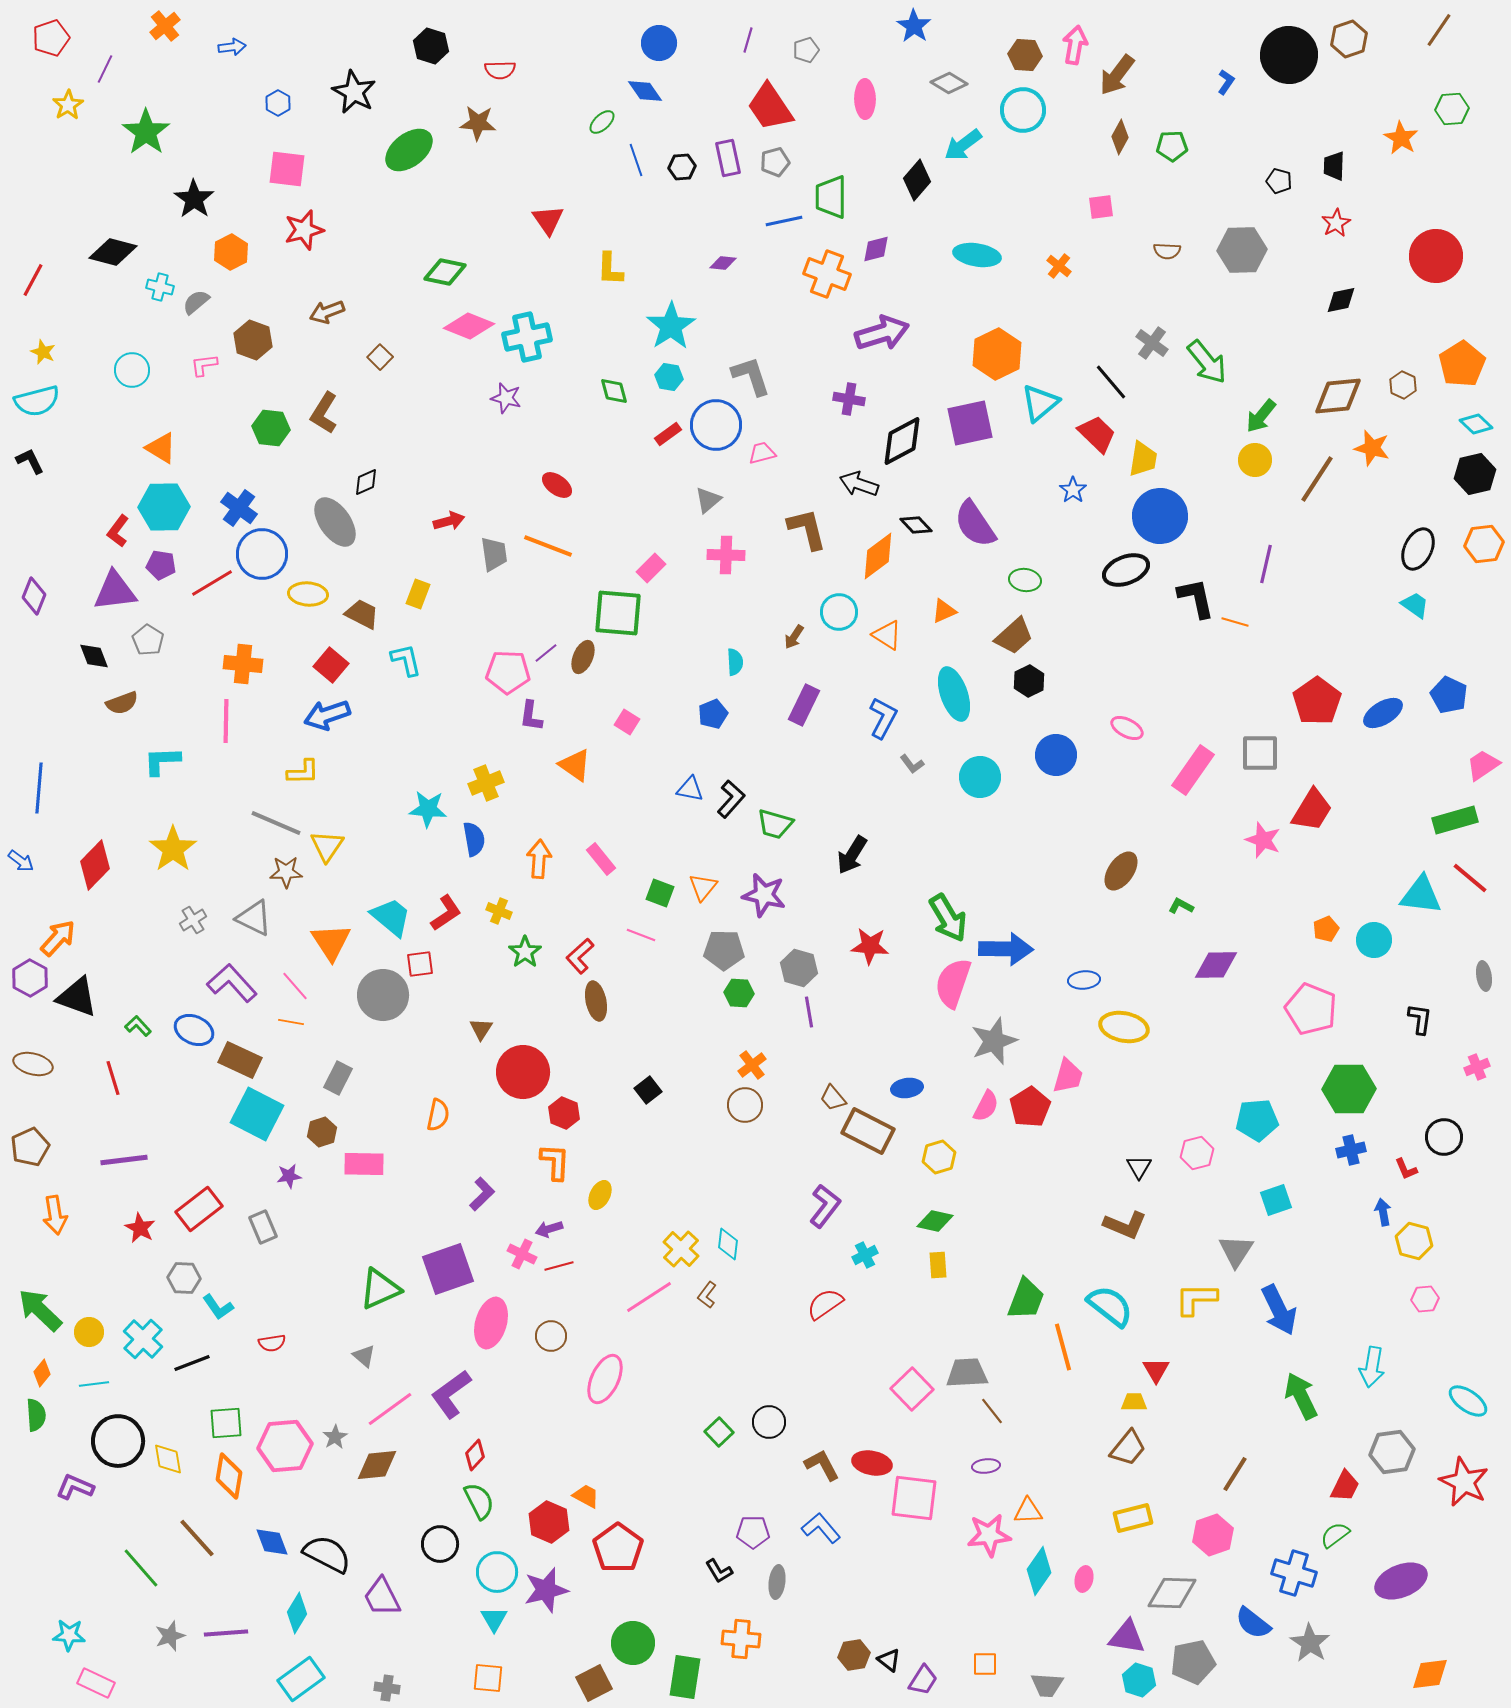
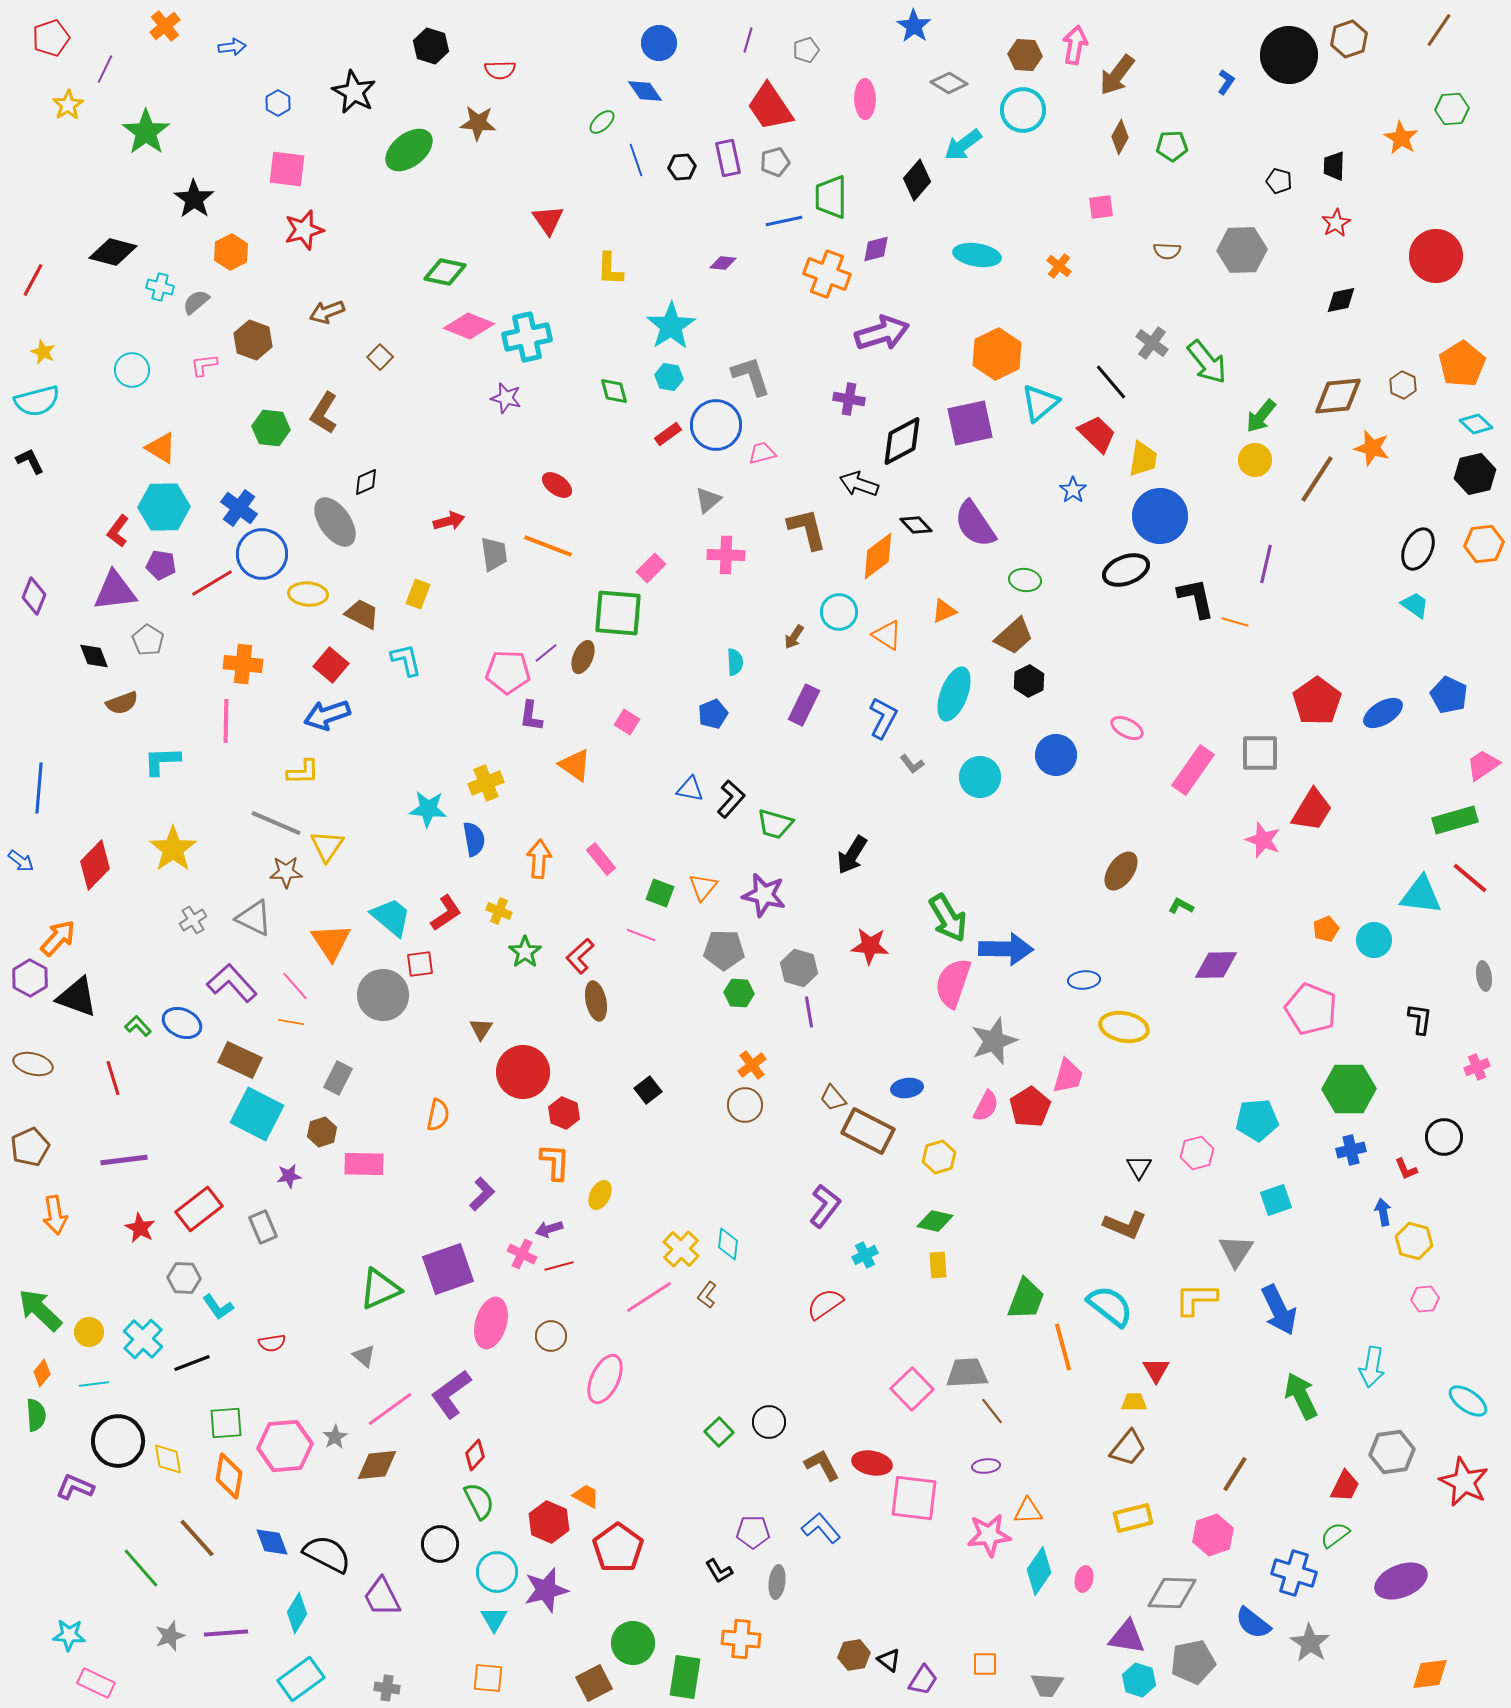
cyan ellipse at (954, 694): rotated 40 degrees clockwise
blue ellipse at (194, 1030): moved 12 px left, 7 px up
